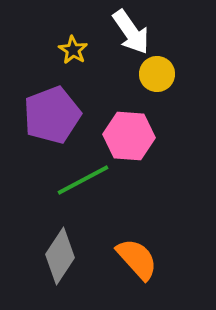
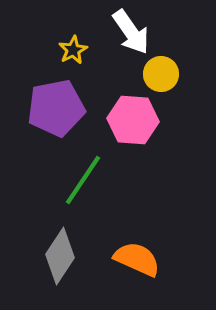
yellow star: rotated 12 degrees clockwise
yellow circle: moved 4 px right
purple pentagon: moved 4 px right, 7 px up; rotated 10 degrees clockwise
pink hexagon: moved 4 px right, 16 px up
green line: rotated 28 degrees counterclockwise
orange semicircle: rotated 24 degrees counterclockwise
